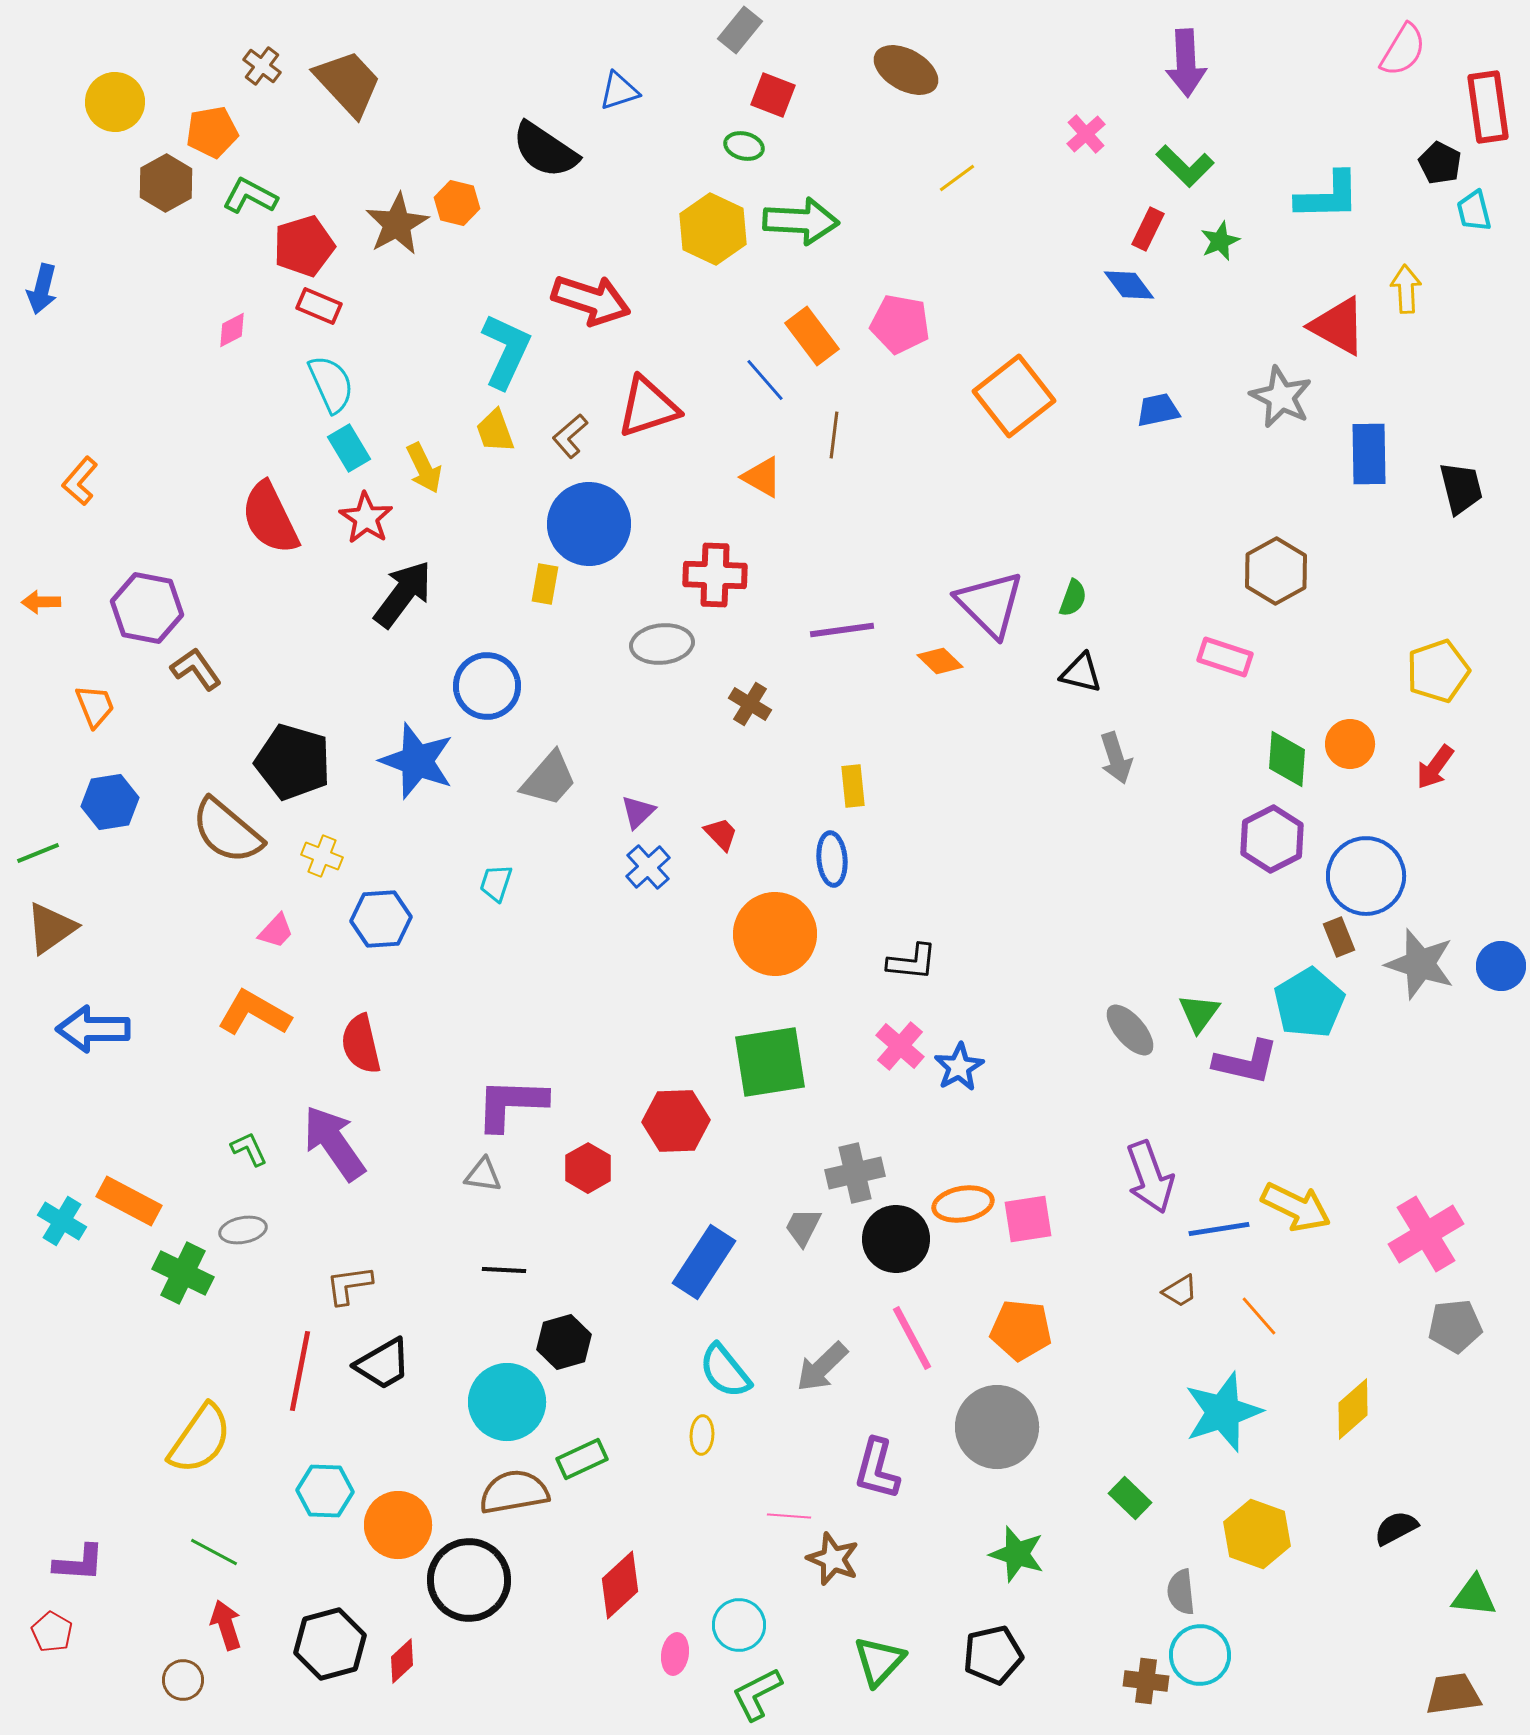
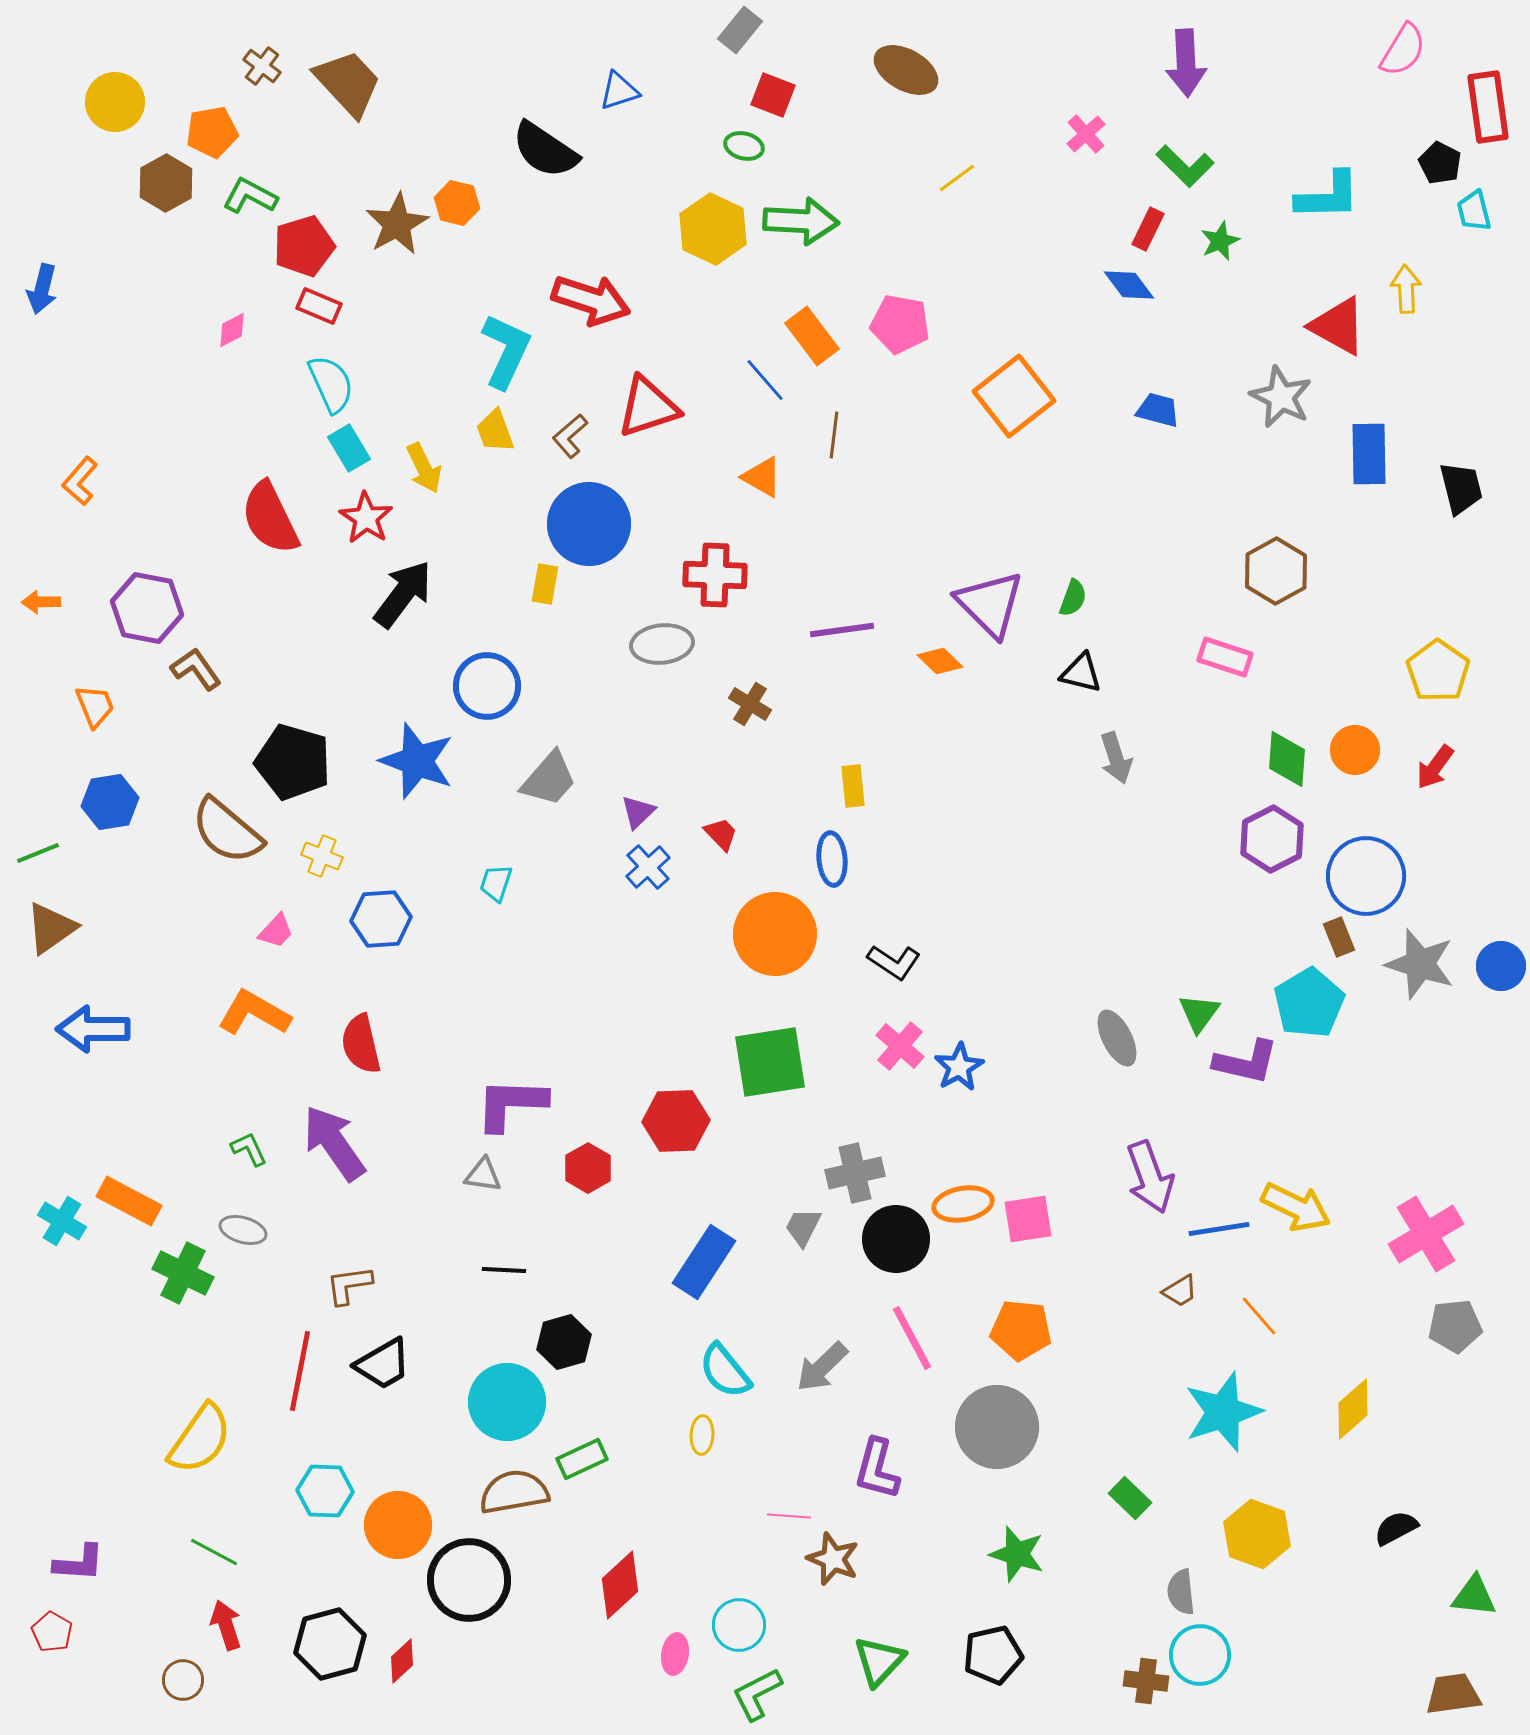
blue trapezoid at (1158, 410): rotated 27 degrees clockwise
yellow pentagon at (1438, 671): rotated 18 degrees counterclockwise
orange circle at (1350, 744): moved 5 px right, 6 px down
black L-shape at (912, 962): moved 18 px left; rotated 28 degrees clockwise
gray ellipse at (1130, 1030): moved 13 px left, 8 px down; rotated 14 degrees clockwise
gray ellipse at (243, 1230): rotated 27 degrees clockwise
